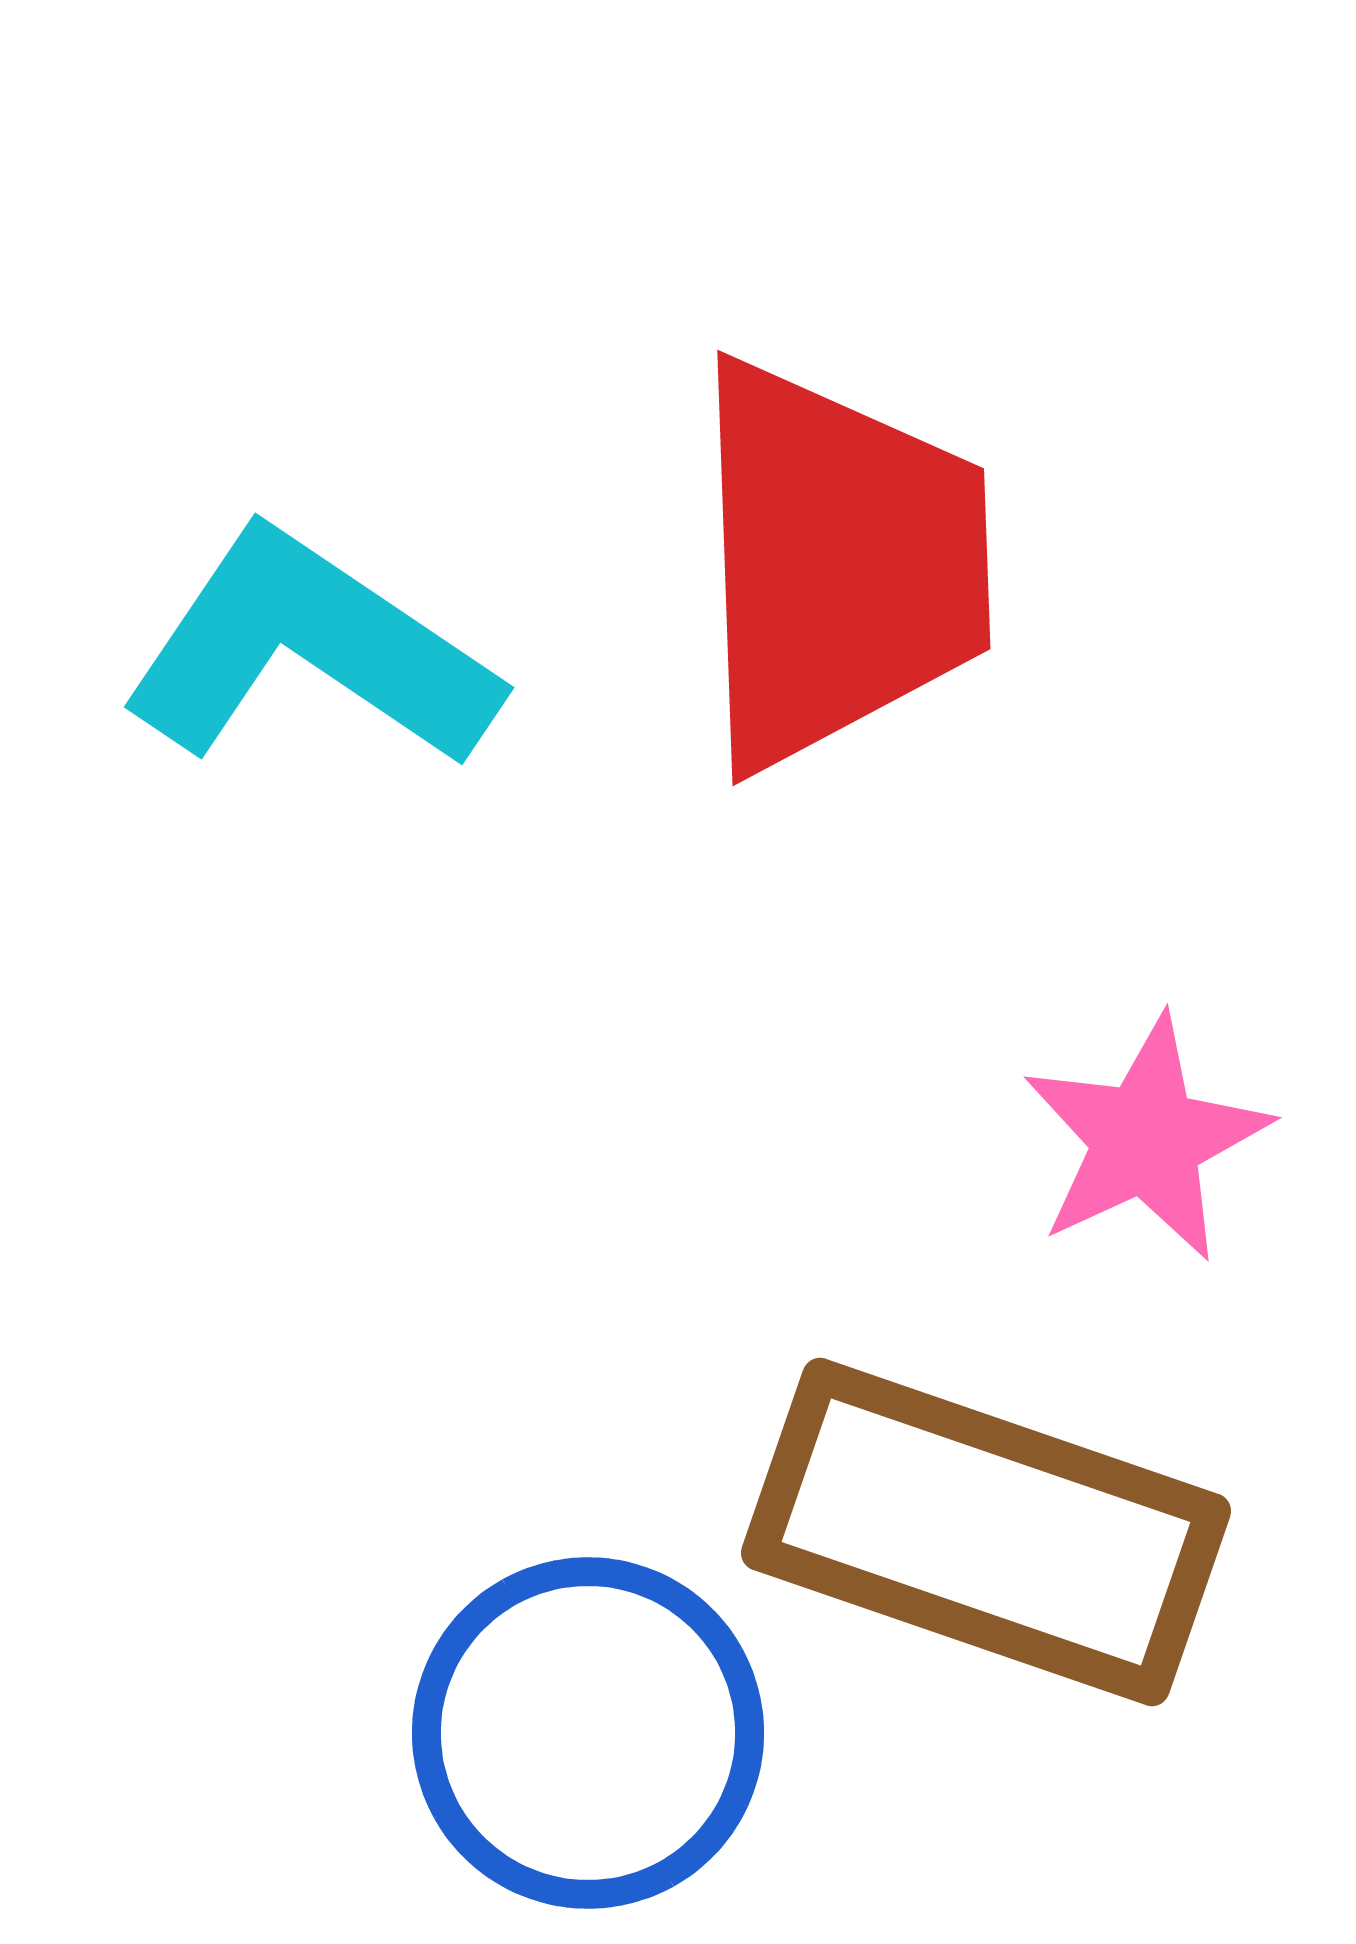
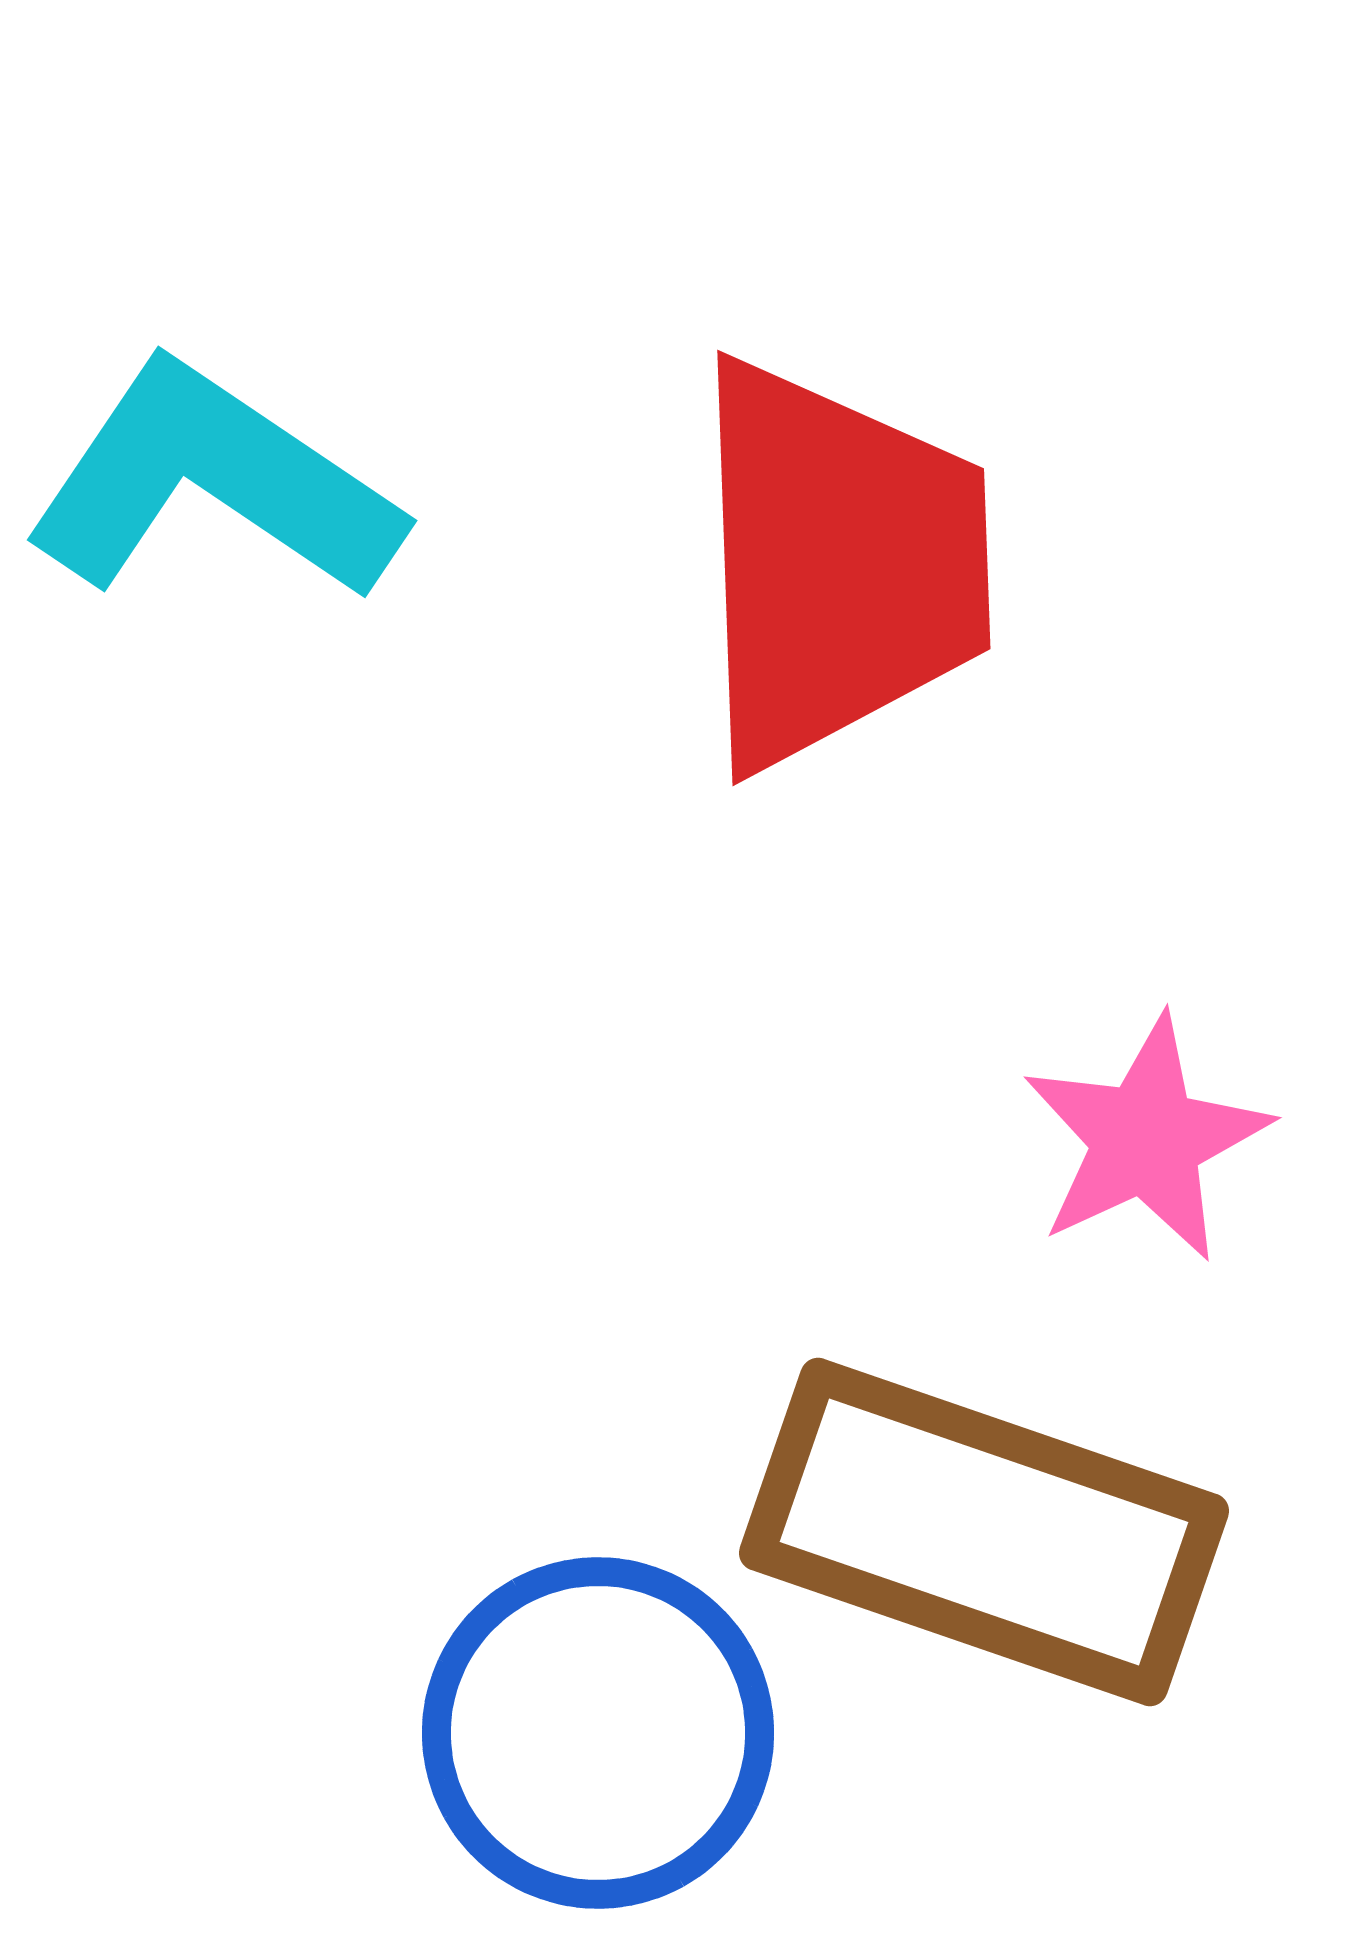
cyan L-shape: moved 97 px left, 167 px up
brown rectangle: moved 2 px left
blue circle: moved 10 px right
